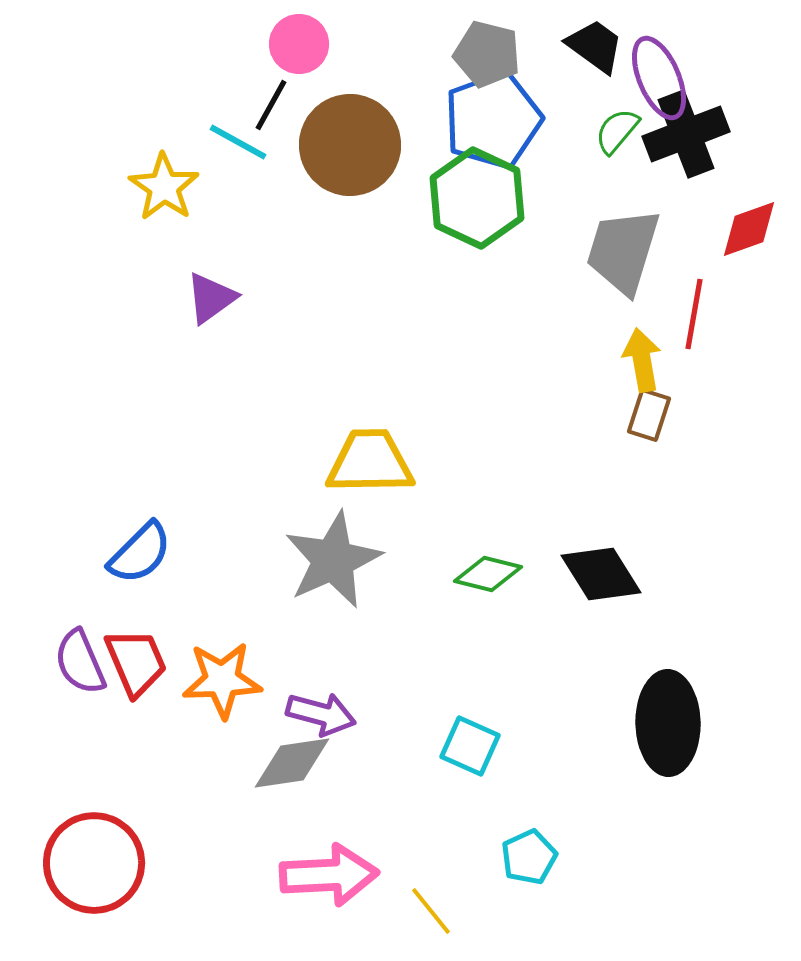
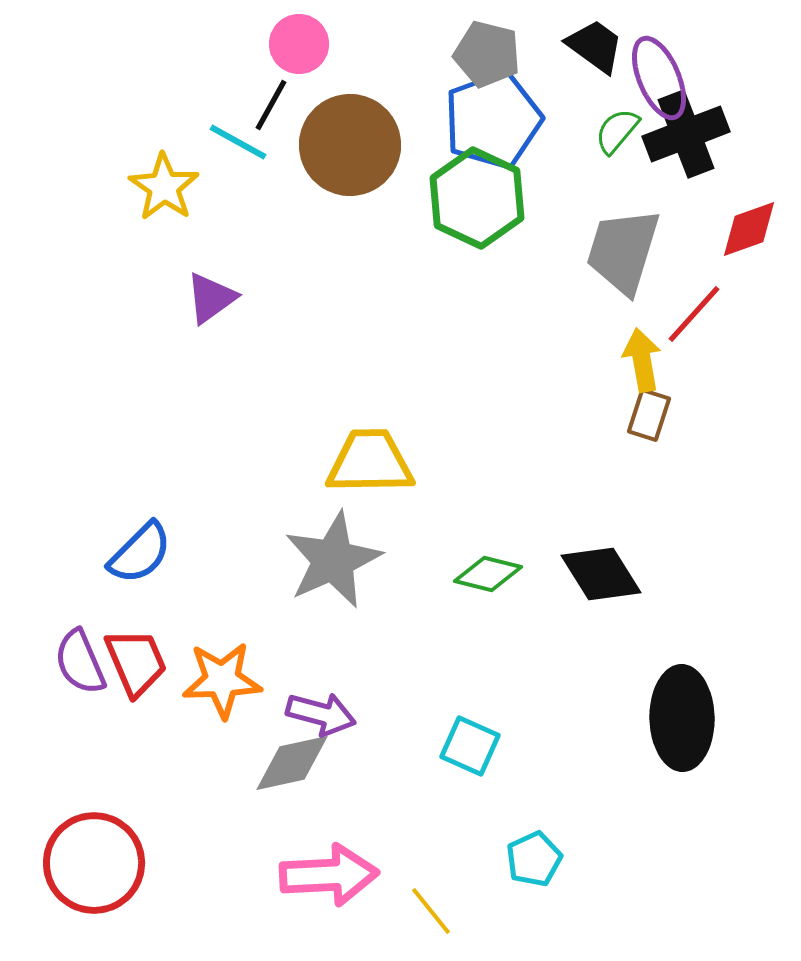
red line: rotated 32 degrees clockwise
black ellipse: moved 14 px right, 5 px up
gray diamond: rotated 4 degrees counterclockwise
cyan pentagon: moved 5 px right, 2 px down
